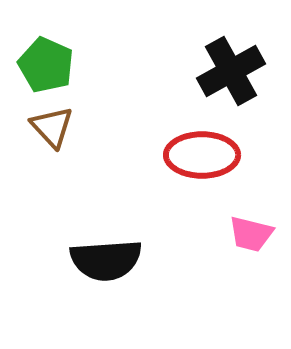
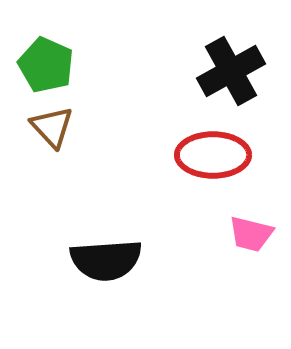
red ellipse: moved 11 px right
